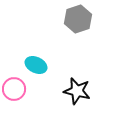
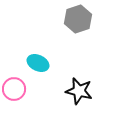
cyan ellipse: moved 2 px right, 2 px up
black star: moved 2 px right
